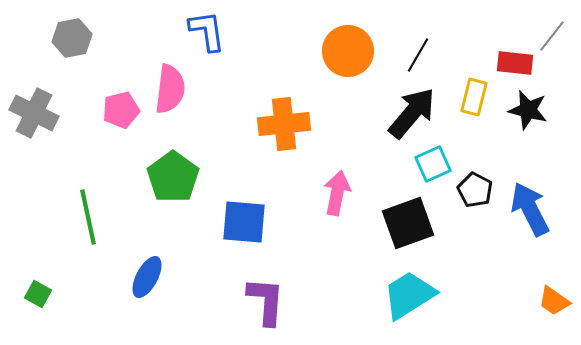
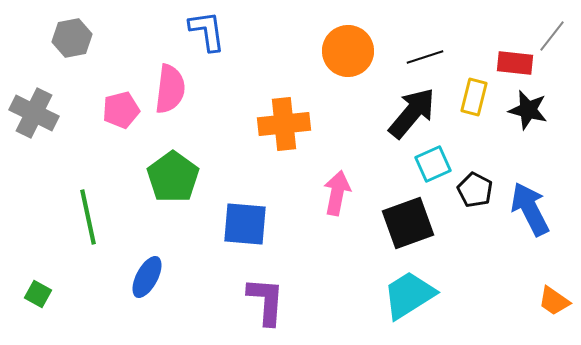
black line: moved 7 px right, 2 px down; rotated 42 degrees clockwise
blue square: moved 1 px right, 2 px down
